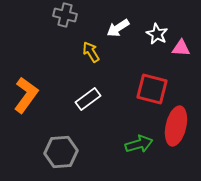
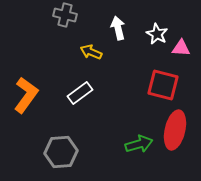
white arrow: rotated 110 degrees clockwise
yellow arrow: rotated 35 degrees counterclockwise
red square: moved 11 px right, 4 px up
white rectangle: moved 8 px left, 6 px up
red ellipse: moved 1 px left, 4 px down
